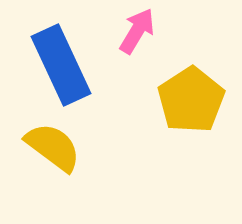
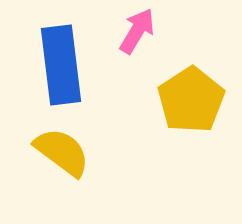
blue rectangle: rotated 18 degrees clockwise
yellow semicircle: moved 9 px right, 5 px down
